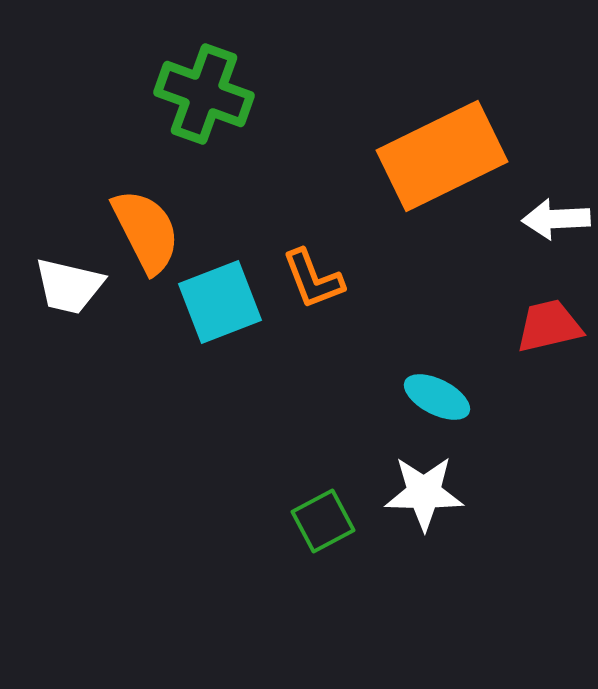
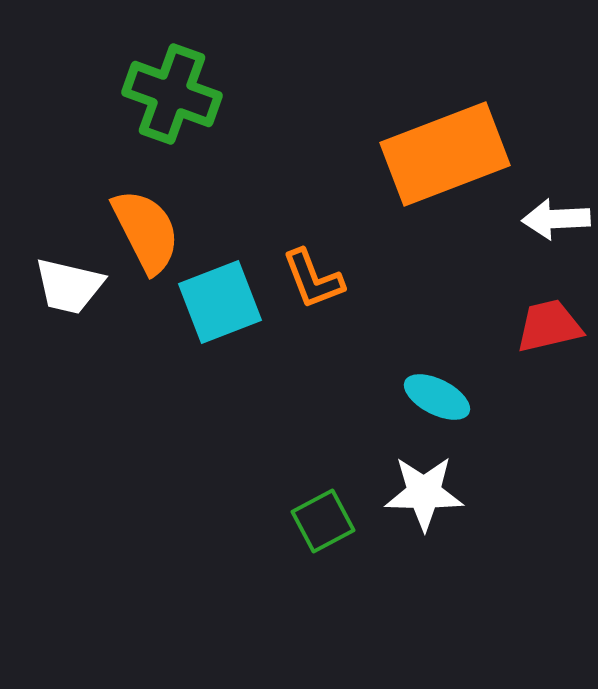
green cross: moved 32 px left
orange rectangle: moved 3 px right, 2 px up; rotated 5 degrees clockwise
